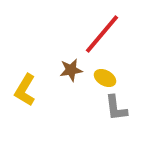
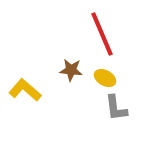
red line: rotated 63 degrees counterclockwise
brown star: rotated 15 degrees clockwise
yellow L-shape: rotated 100 degrees clockwise
